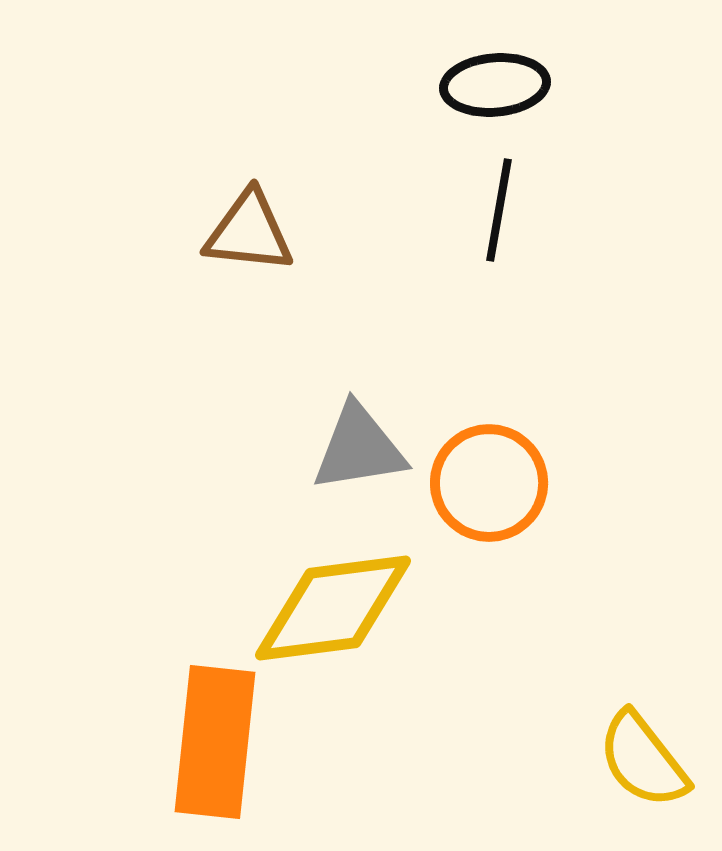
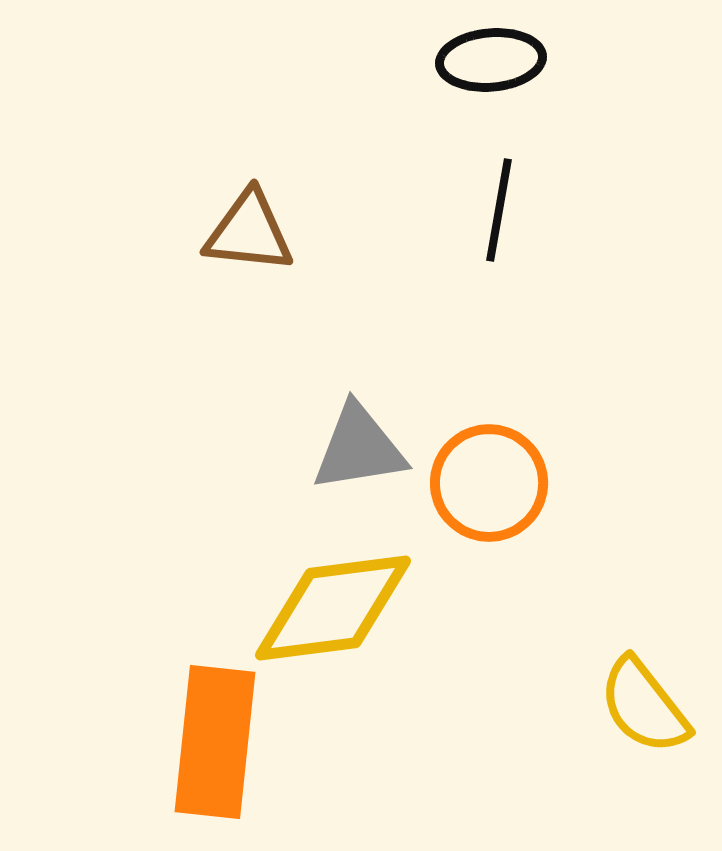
black ellipse: moved 4 px left, 25 px up
yellow semicircle: moved 1 px right, 54 px up
